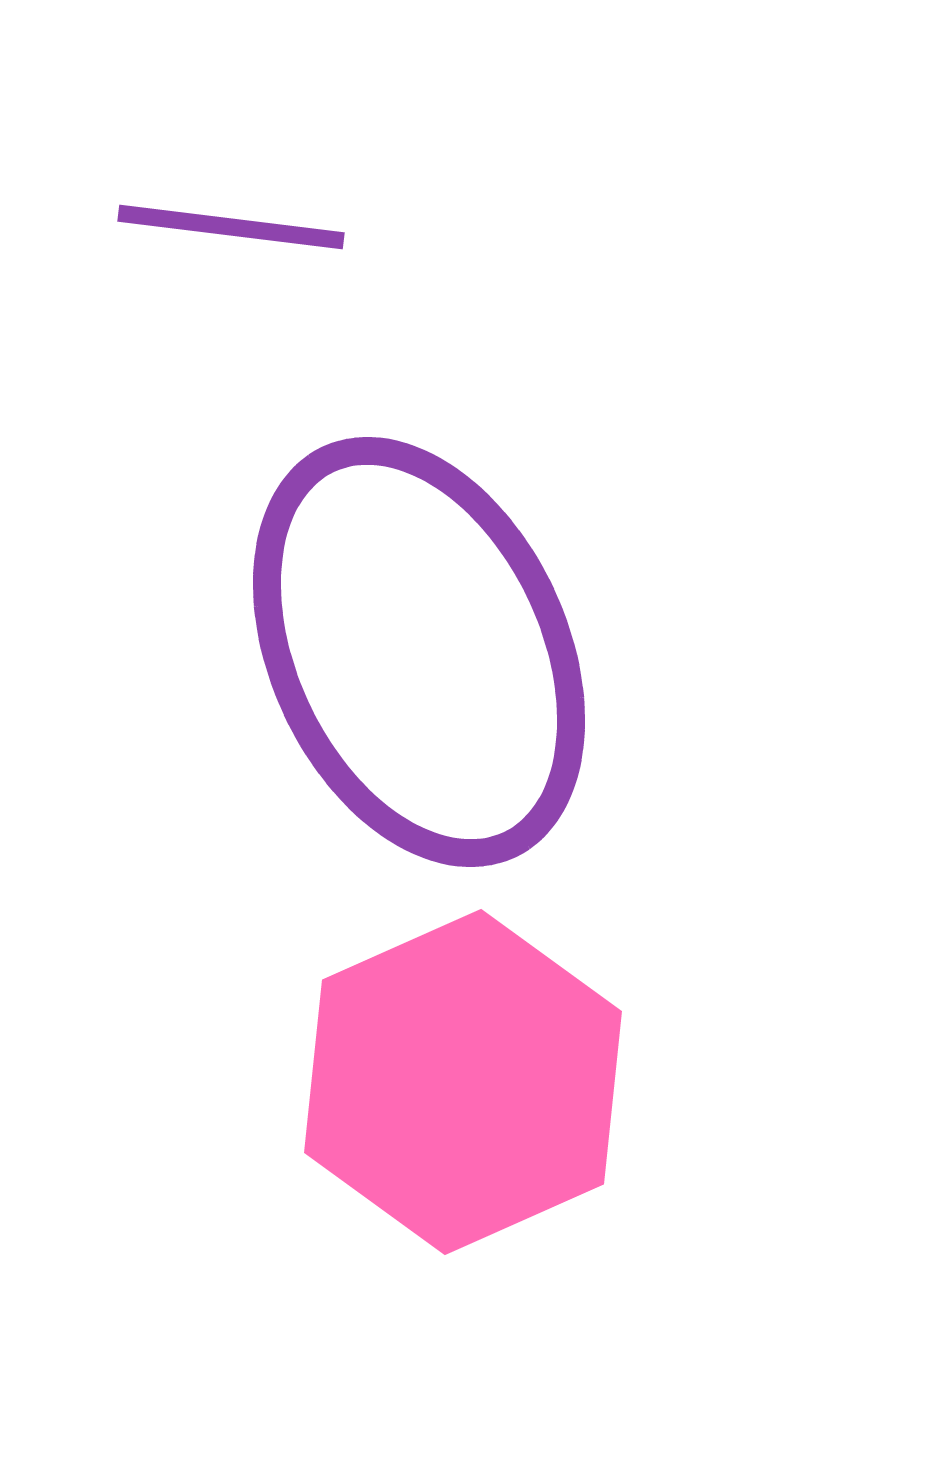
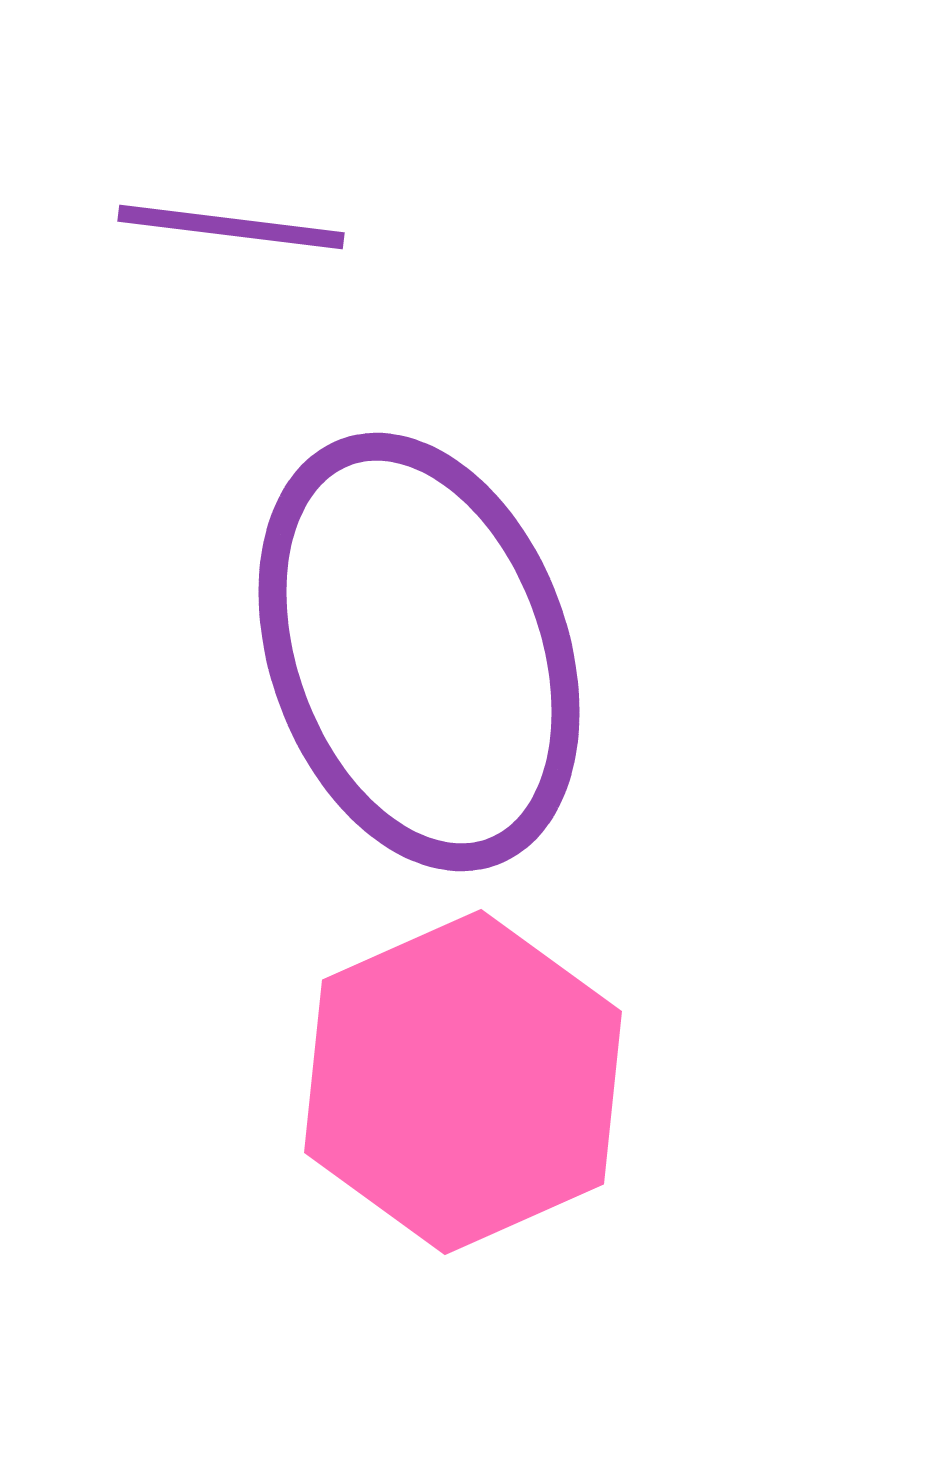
purple ellipse: rotated 5 degrees clockwise
